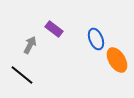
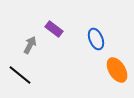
orange ellipse: moved 10 px down
black line: moved 2 px left
